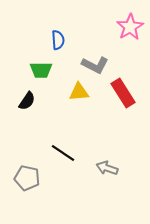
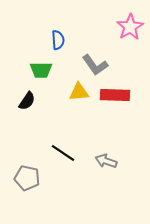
gray L-shape: rotated 28 degrees clockwise
red rectangle: moved 8 px left, 2 px down; rotated 56 degrees counterclockwise
gray arrow: moved 1 px left, 7 px up
